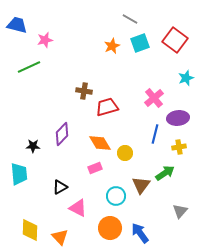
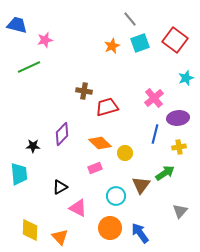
gray line: rotated 21 degrees clockwise
orange diamond: rotated 15 degrees counterclockwise
